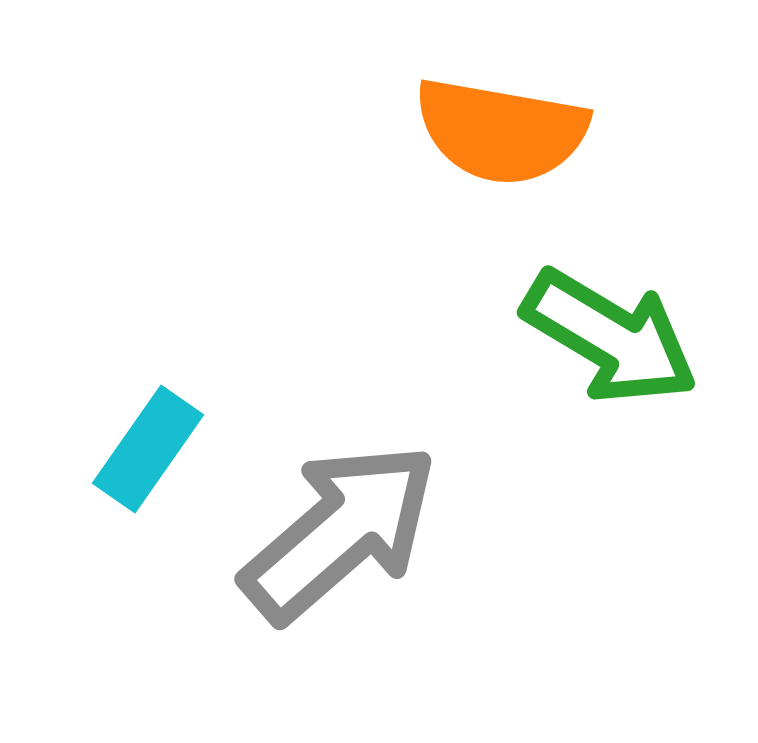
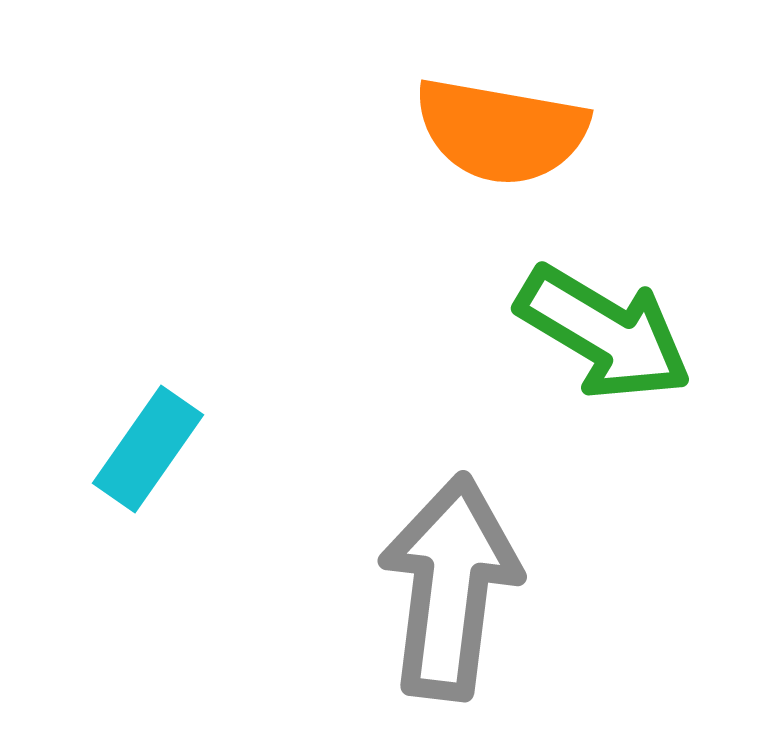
green arrow: moved 6 px left, 4 px up
gray arrow: moved 110 px right, 55 px down; rotated 42 degrees counterclockwise
